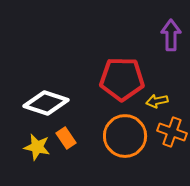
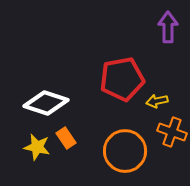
purple arrow: moved 3 px left, 8 px up
red pentagon: rotated 12 degrees counterclockwise
orange circle: moved 15 px down
